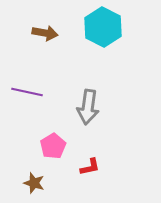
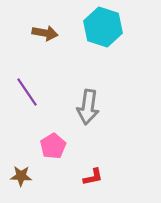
cyan hexagon: rotated 9 degrees counterclockwise
purple line: rotated 44 degrees clockwise
red L-shape: moved 3 px right, 10 px down
brown star: moved 13 px left, 7 px up; rotated 15 degrees counterclockwise
